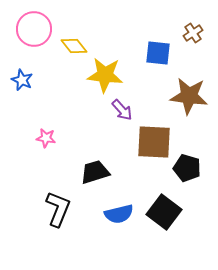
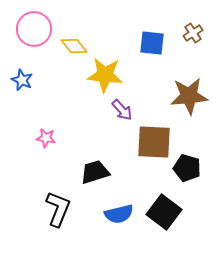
blue square: moved 6 px left, 10 px up
brown star: rotated 12 degrees counterclockwise
